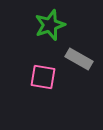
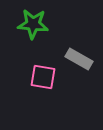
green star: moved 17 px left, 1 px up; rotated 24 degrees clockwise
